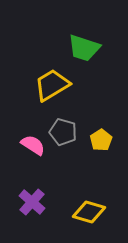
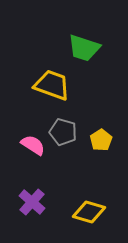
yellow trapezoid: rotated 51 degrees clockwise
